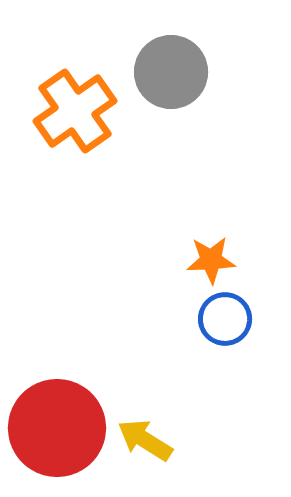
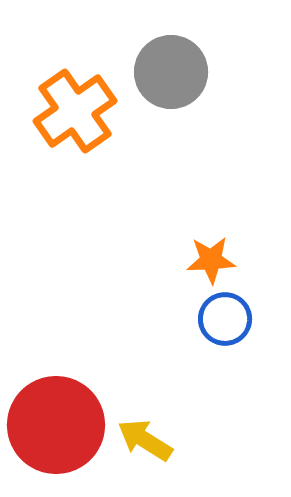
red circle: moved 1 px left, 3 px up
